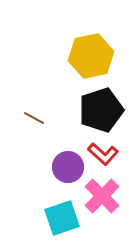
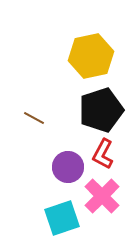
red L-shape: rotated 76 degrees clockwise
